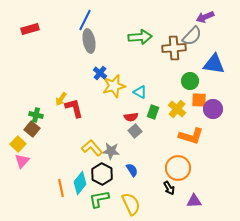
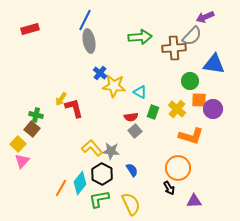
yellow star: rotated 20 degrees clockwise
orange line: rotated 42 degrees clockwise
